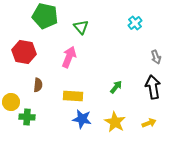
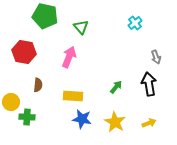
black arrow: moved 4 px left, 3 px up
